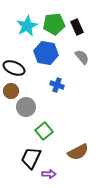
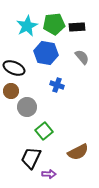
black rectangle: rotated 70 degrees counterclockwise
gray circle: moved 1 px right
